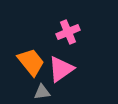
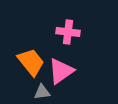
pink cross: rotated 30 degrees clockwise
pink triangle: moved 2 px down
